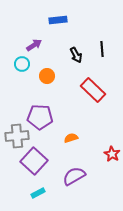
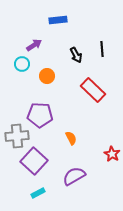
purple pentagon: moved 2 px up
orange semicircle: rotated 80 degrees clockwise
